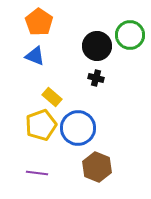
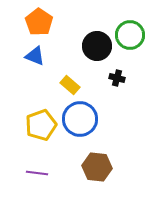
black cross: moved 21 px right
yellow rectangle: moved 18 px right, 12 px up
blue circle: moved 2 px right, 9 px up
brown hexagon: rotated 16 degrees counterclockwise
